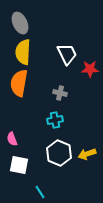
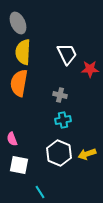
gray ellipse: moved 2 px left
gray cross: moved 2 px down
cyan cross: moved 8 px right
